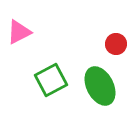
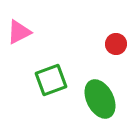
green square: rotated 8 degrees clockwise
green ellipse: moved 13 px down
